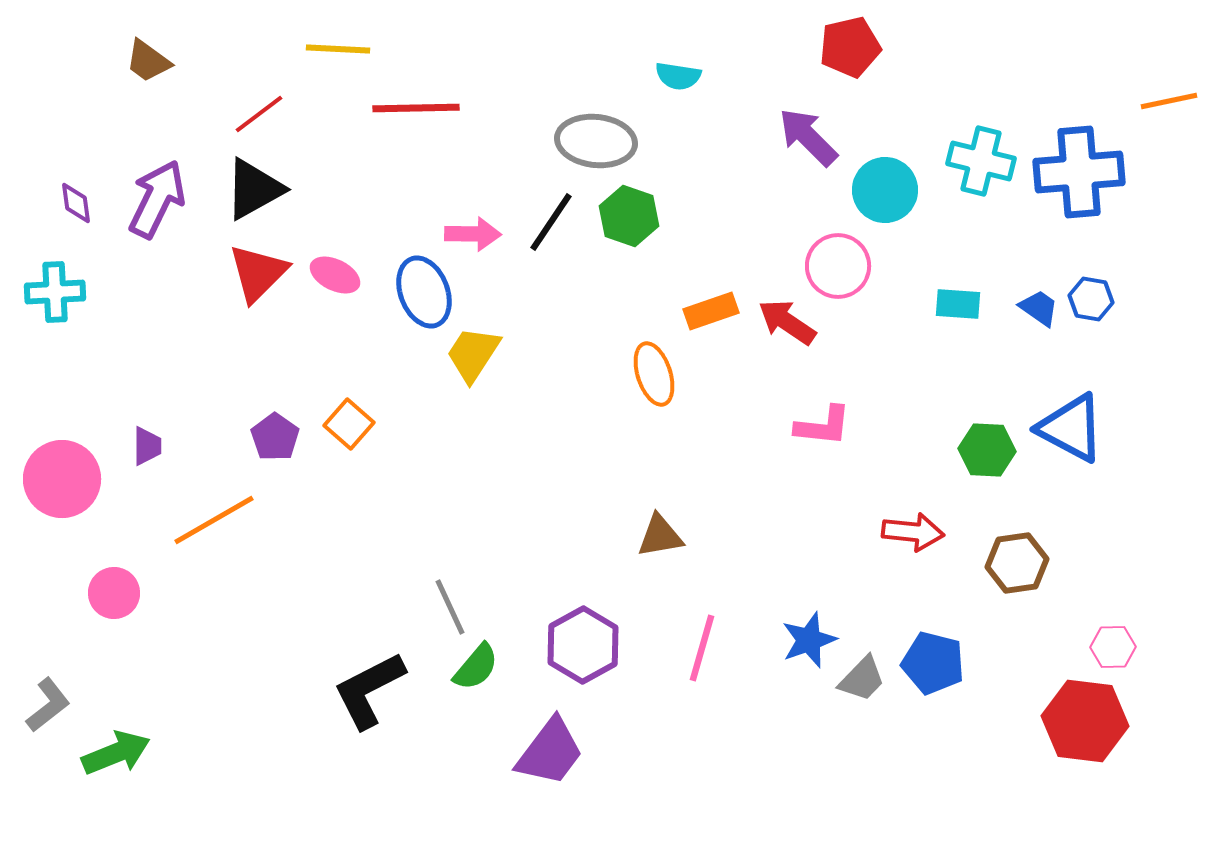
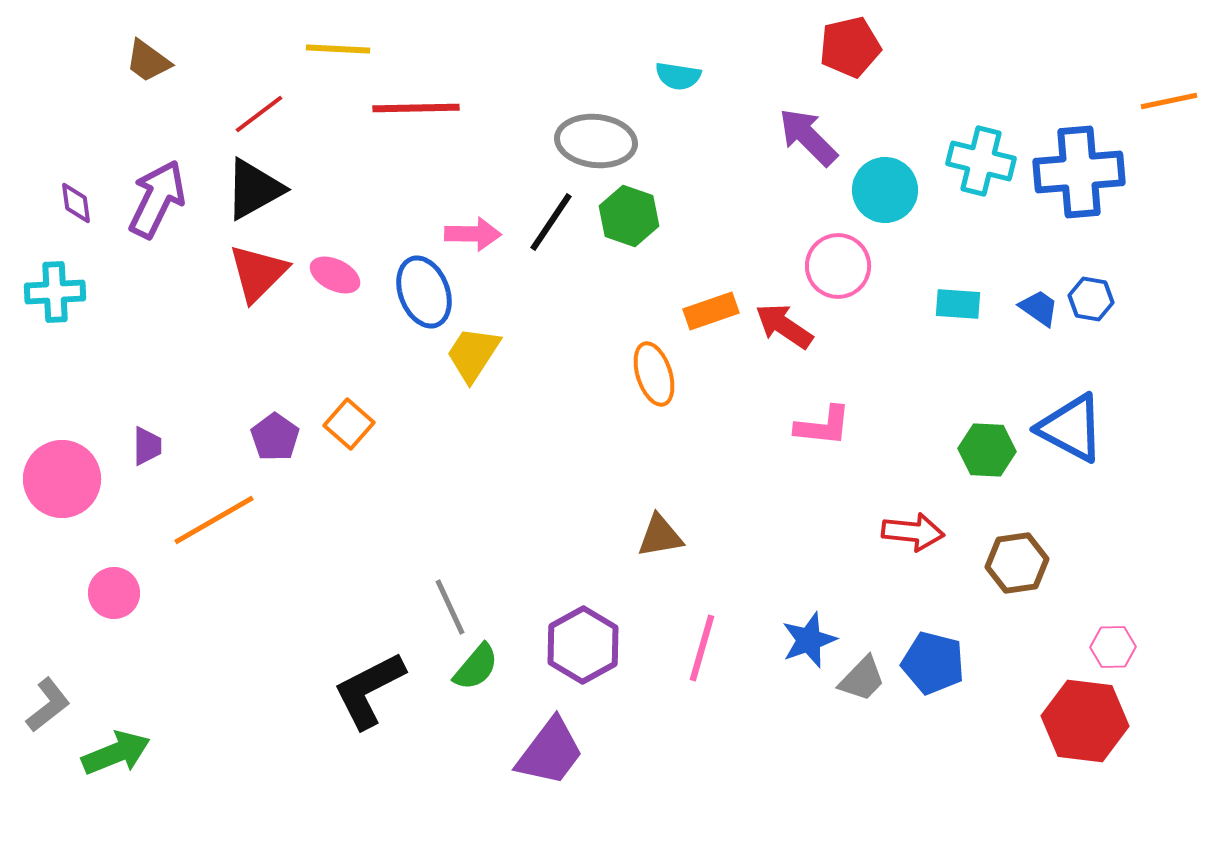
red arrow at (787, 322): moved 3 px left, 4 px down
